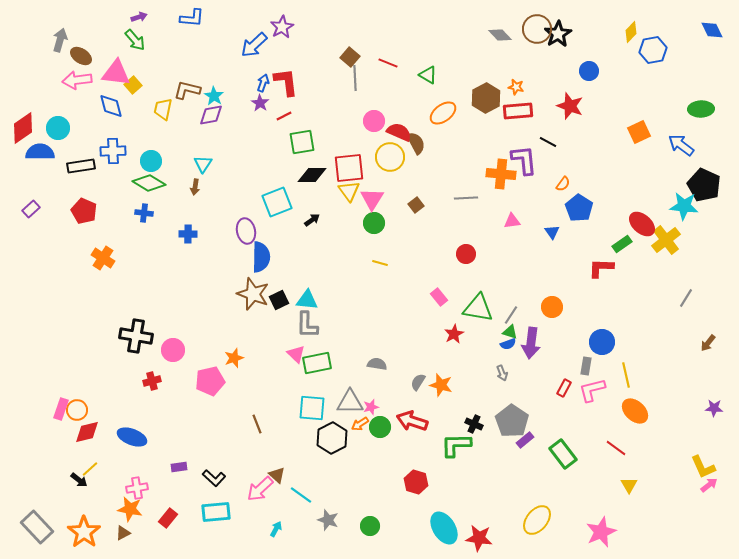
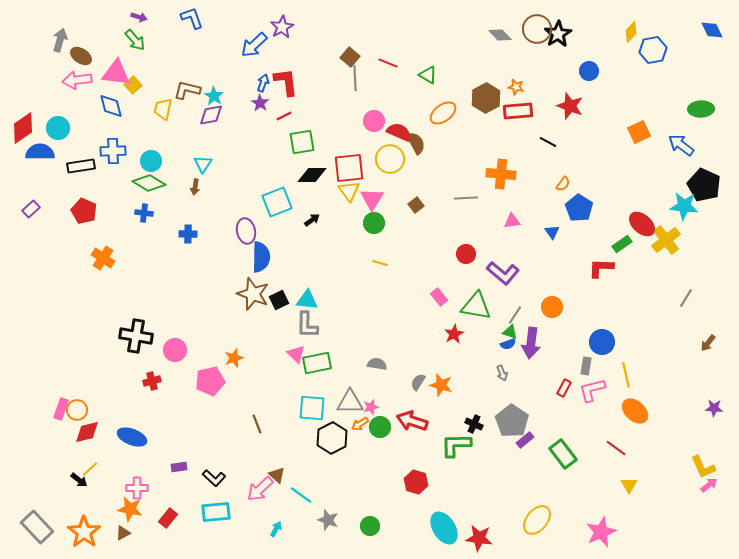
purple arrow at (139, 17): rotated 35 degrees clockwise
blue L-shape at (192, 18): rotated 115 degrees counterclockwise
yellow circle at (390, 157): moved 2 px down
purple L-shape at (524, 160): moved 21 px left, 113 px down; rotated 136 degrees clockwise
green triangle at (478, 308): moved 2 px left, 2 px up
gray line at (511, 315): moved 4 px right
pink circle at (173, 350): moved 2 px right
pink cross at (137, 488): rotated 10 degrees clockwise
